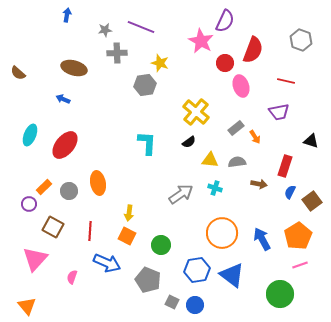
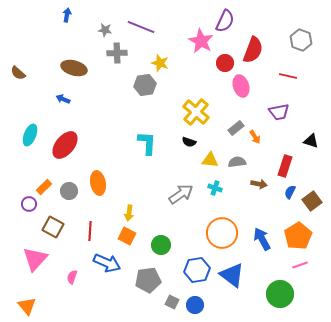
gray star at (105, 30): rotated 16 degrees clockwise
red line at (286, 81): moved 2 px right, 5 px up
black semicircle at (189, 142): rotated 56 degrees clockwise
gray pentagon at (148, 280): rotated 30 degrees counterclockwise
